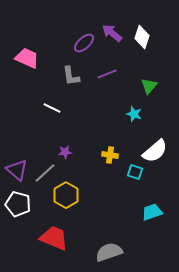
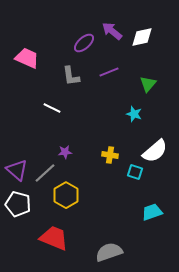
purple arrow: moved 2 px up
white diamond: rotated 60 degrees clockwise
purple line: moved 2 px right, 2 px up
green triangle: moved 1 px left, 2 px up
